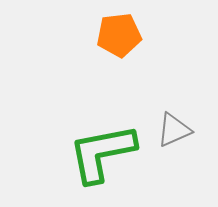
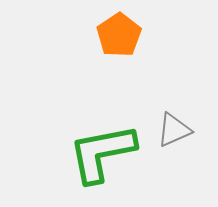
orange pentagon: rotated 27 degrees counterclockwise
